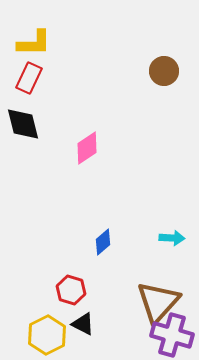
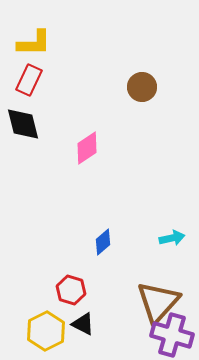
brown circle: moved 22 px left, 16 px down
red rectangle: moved 2 px down
cyan arrow: rotated 15 degrees counterclockwise
yellow hexagon: moved 1 px left, 4 px up
